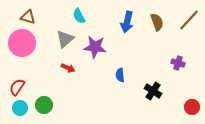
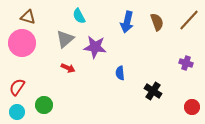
purple cross: moved 8 px right
blue semicircle: moved 2 px up
cyan circle: moved 3 px left, 4 px down
